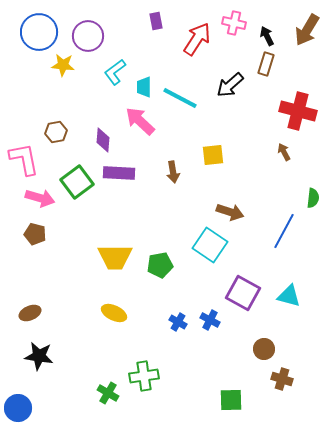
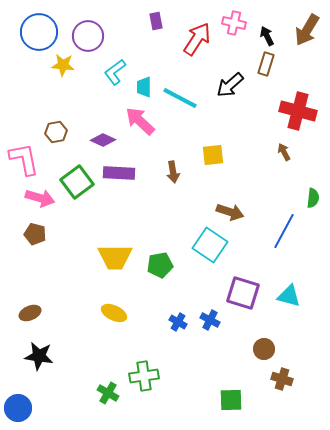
purple diamond at (103, 140): rotated 70 degrees counterclockwise
purple square at (243, 293): rotated 12 degrees counterclockwise
